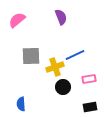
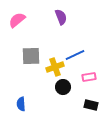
pink rectangle: moved 2 px up
black rectangle: moved 1 px right, 2 px up; rotated 24 degrees clockwise
